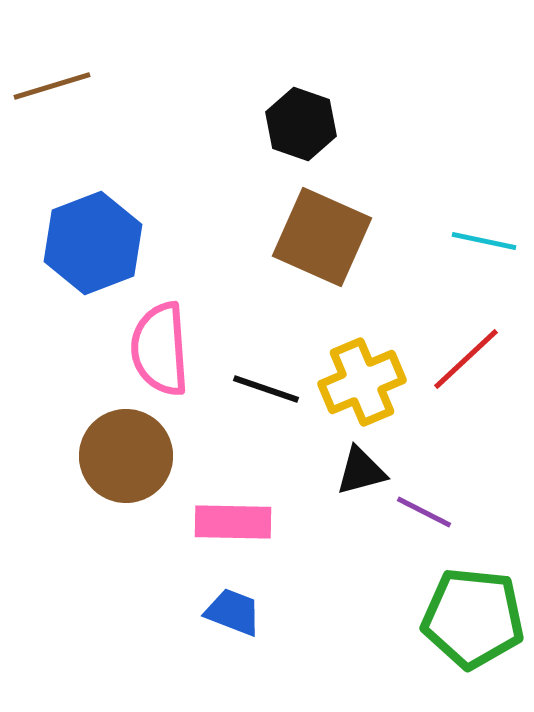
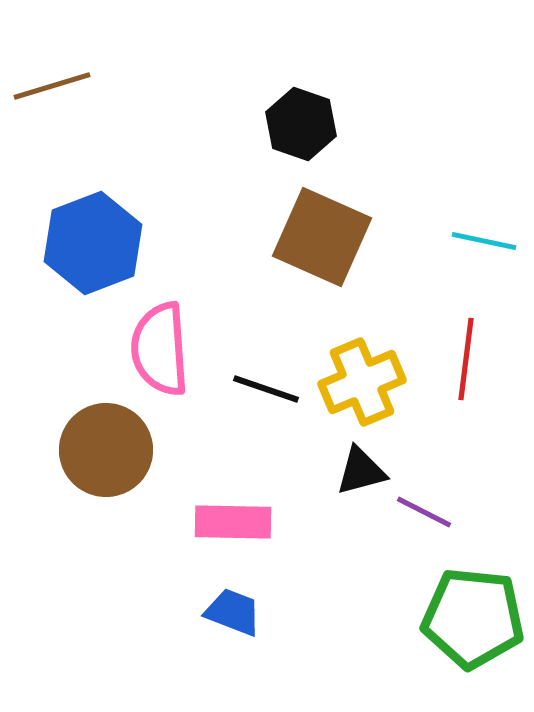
red line: rotated 40 degrees counterclockwise
brown circle: moved 20 px left, 6 px up
